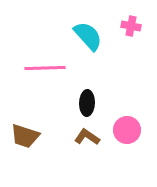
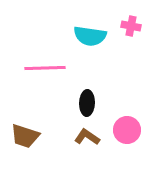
cyan semicircle: moved 2 px right; rotated 140 degrees clockwise
